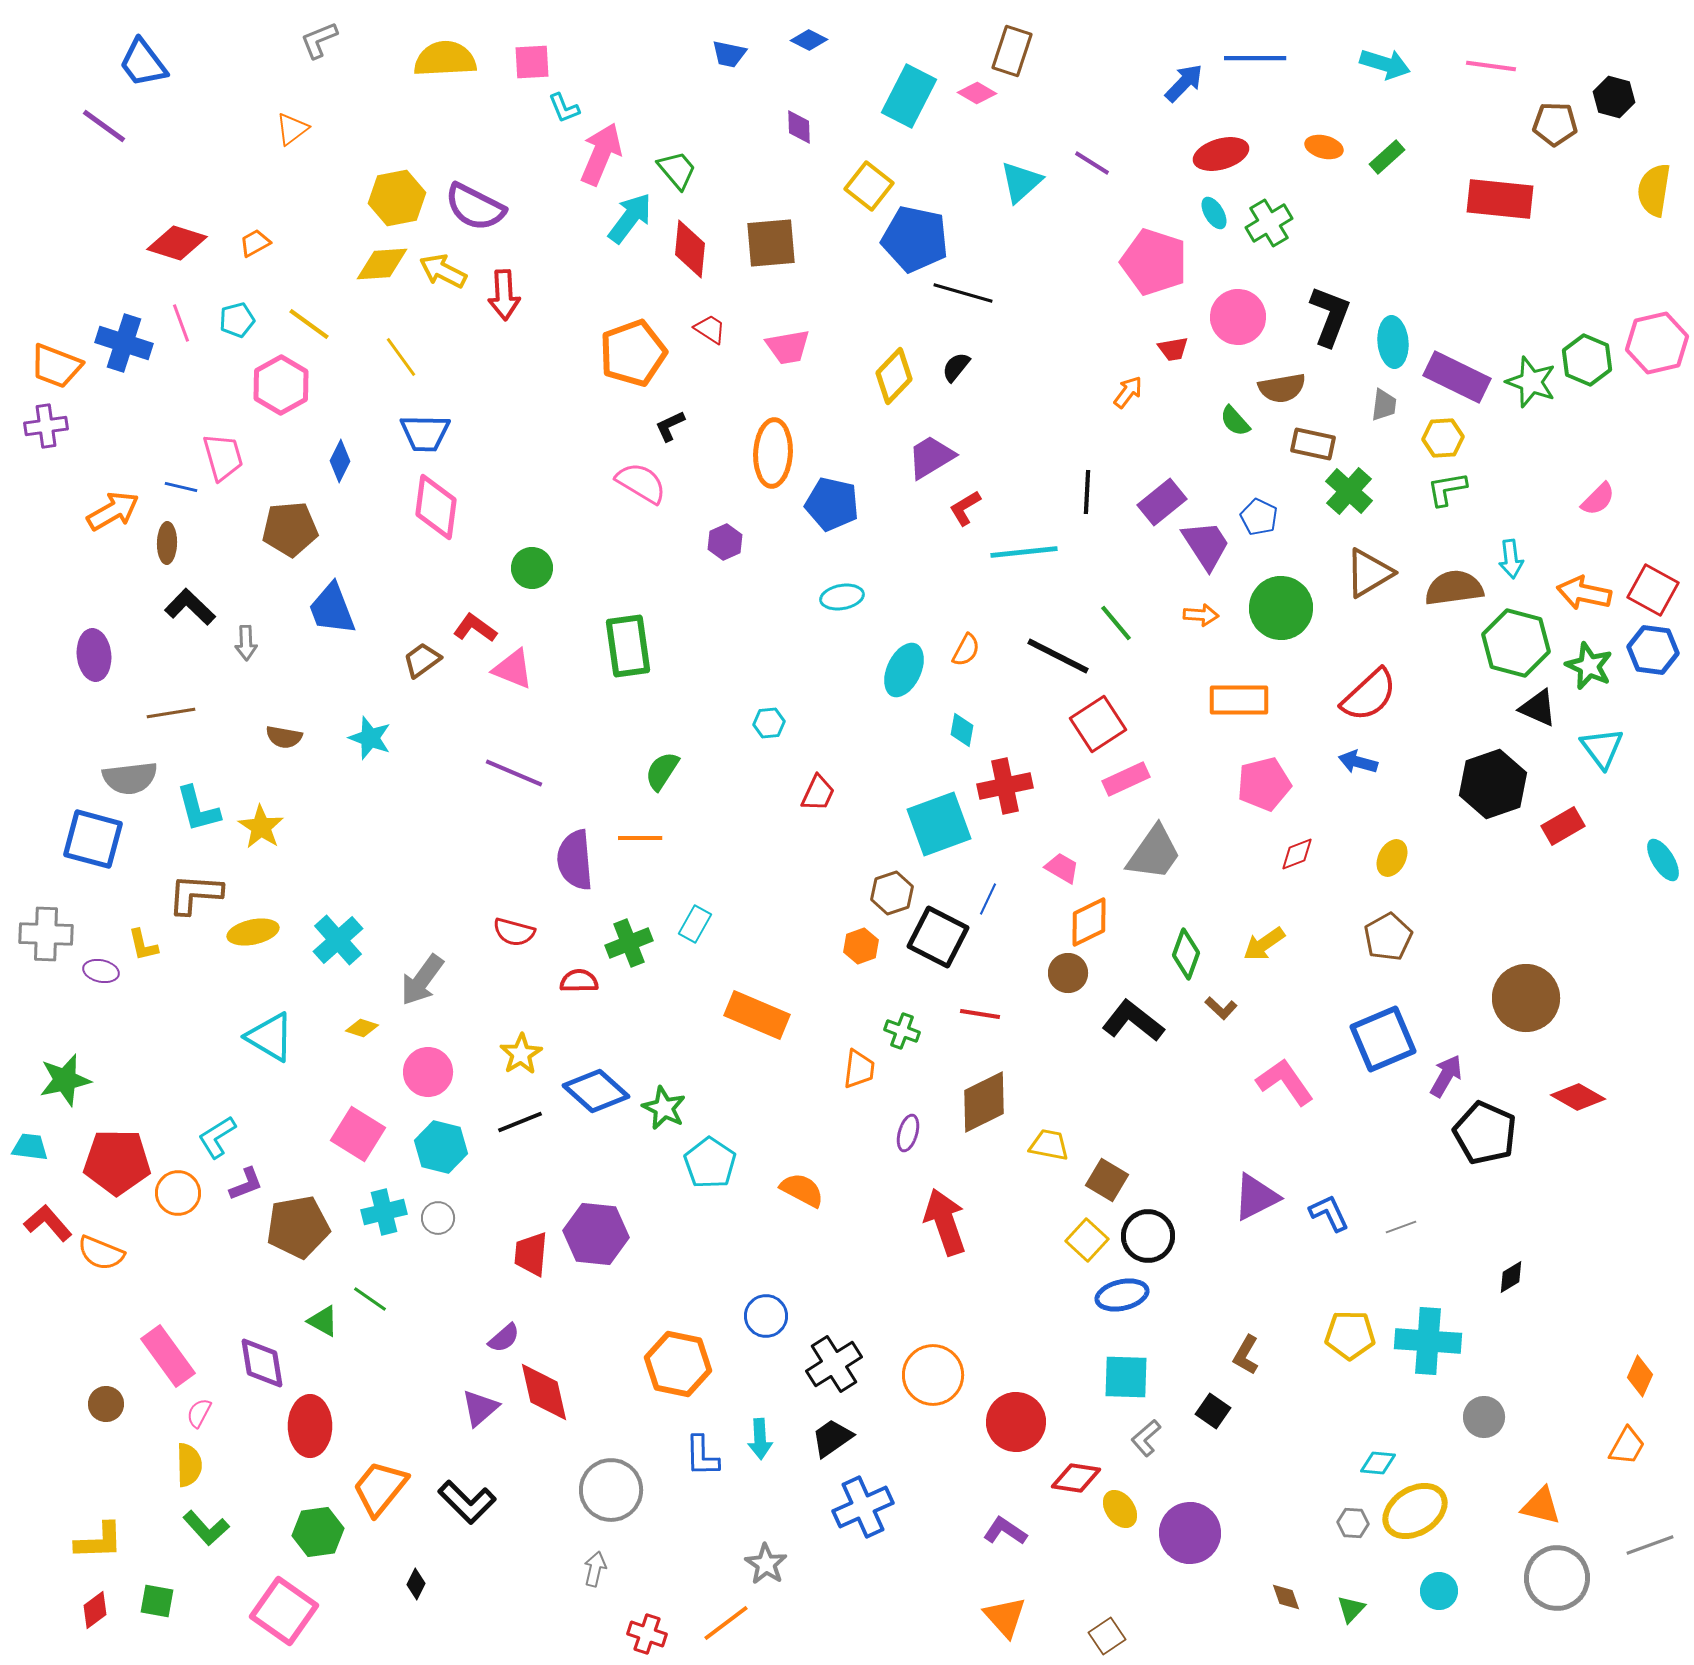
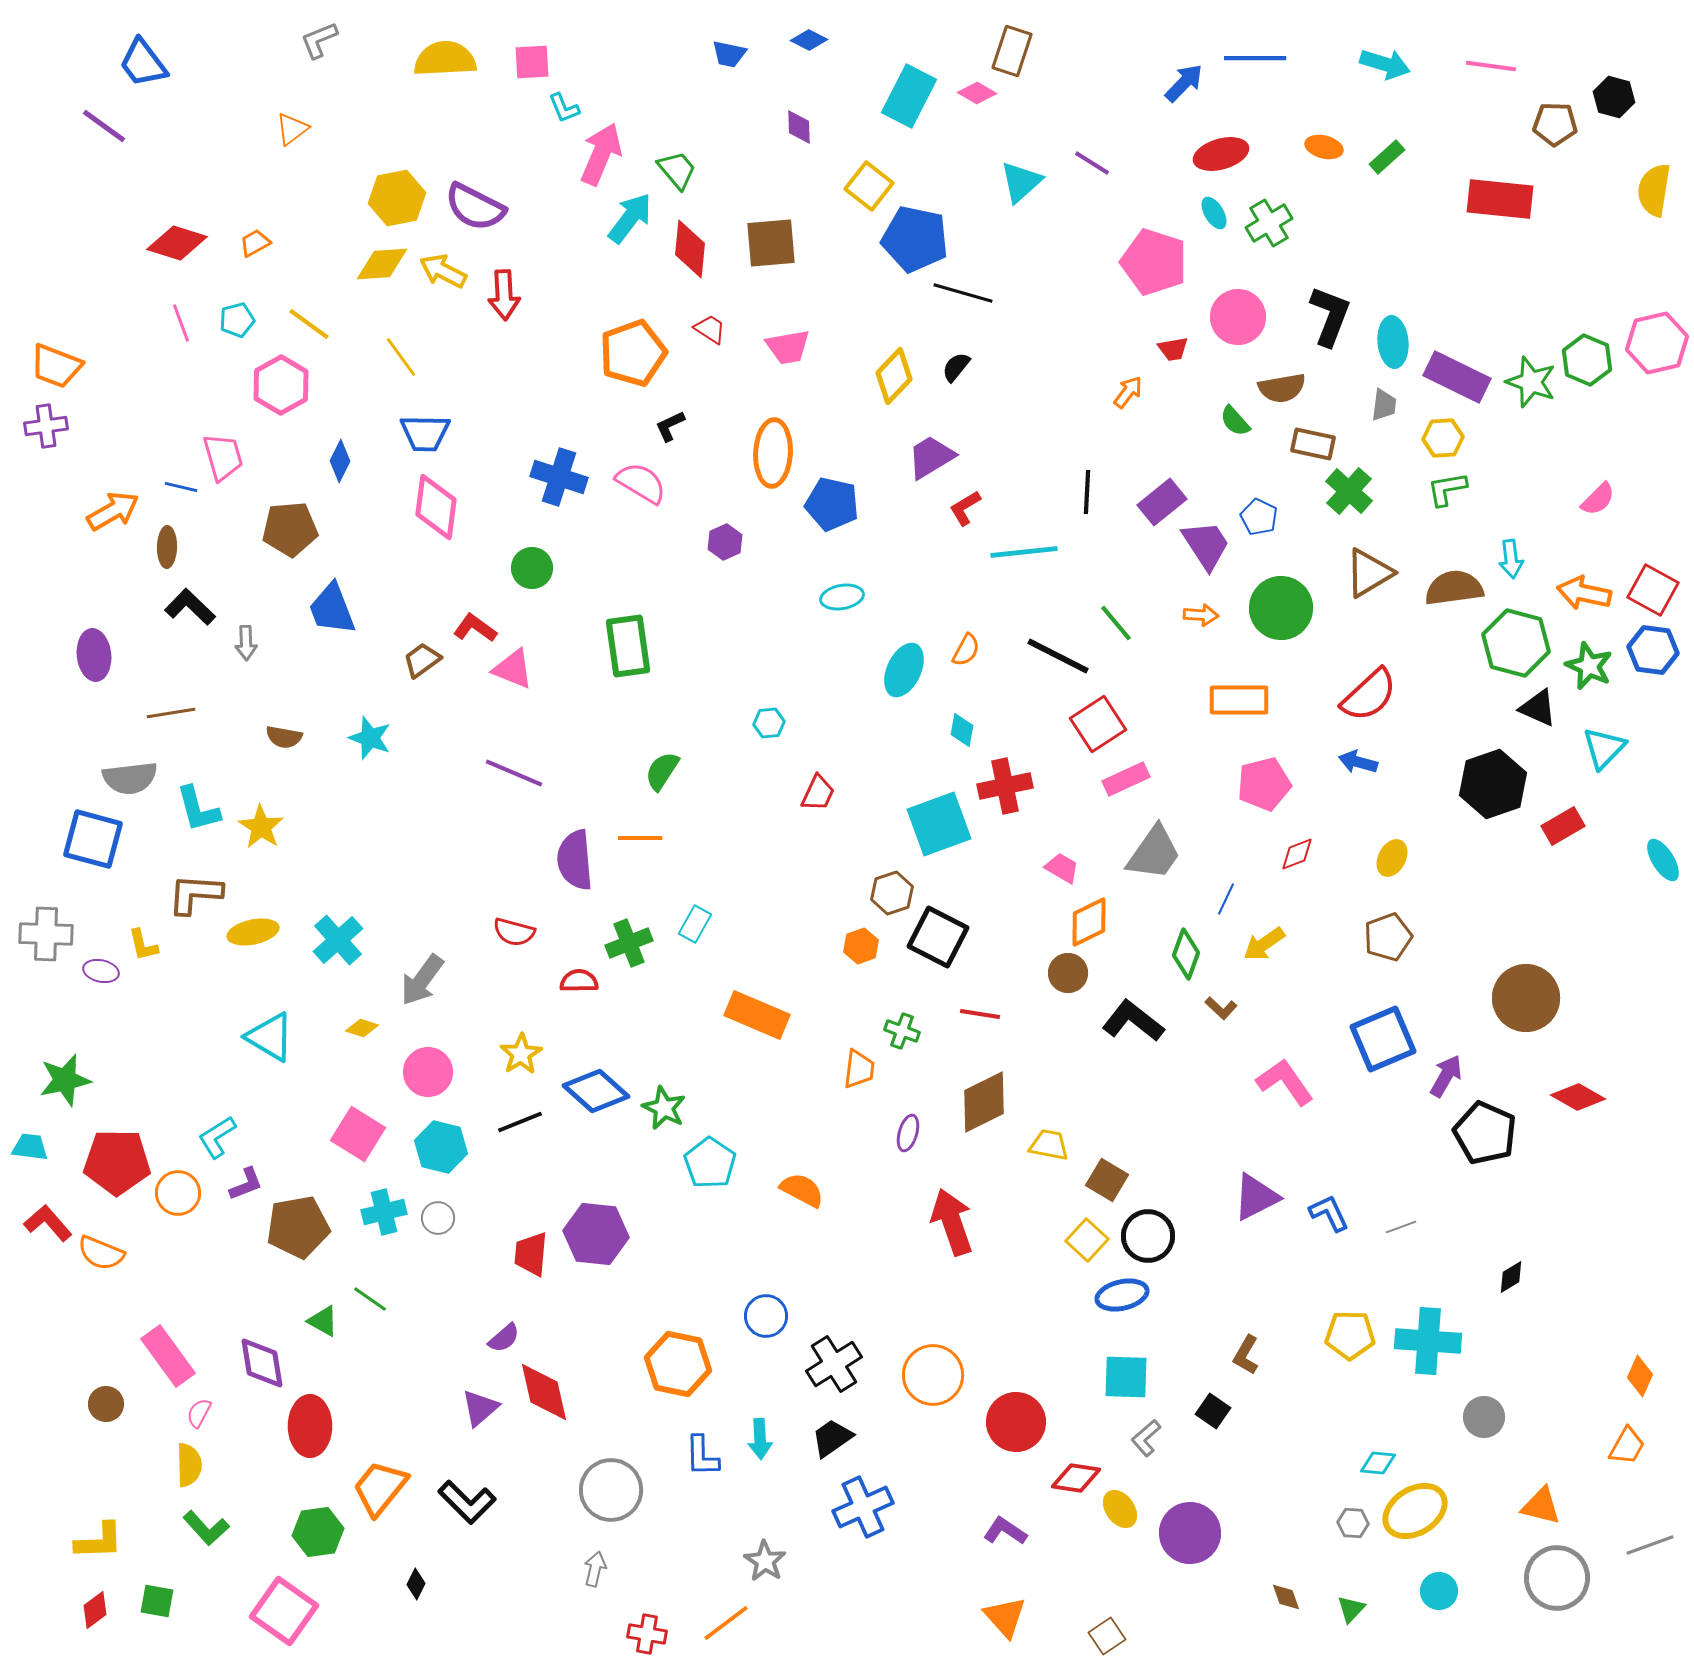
blue cross at (124, 343): moved 435 px right, 134 px down
brown ellipse at (167, 543): moved 4 px down
cyan triangle at (1602, 748): moved 2 px right; rotated 21 degrees clockwise
blue line at (988, 899): moved 238 px right
brown pentagon at (1388, 937): rotated 9 degrees clockwise
red arrow at (945, 1222): moved 7 px right
gray star at (766, 1564): moved 1 px left, 3 px up
red cross at (647, 1634): rotated 9 degrees counterclockwise
